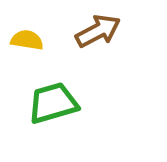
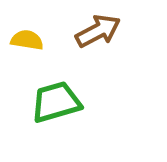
green trapezoid: moved 3 px right, 1 px up
